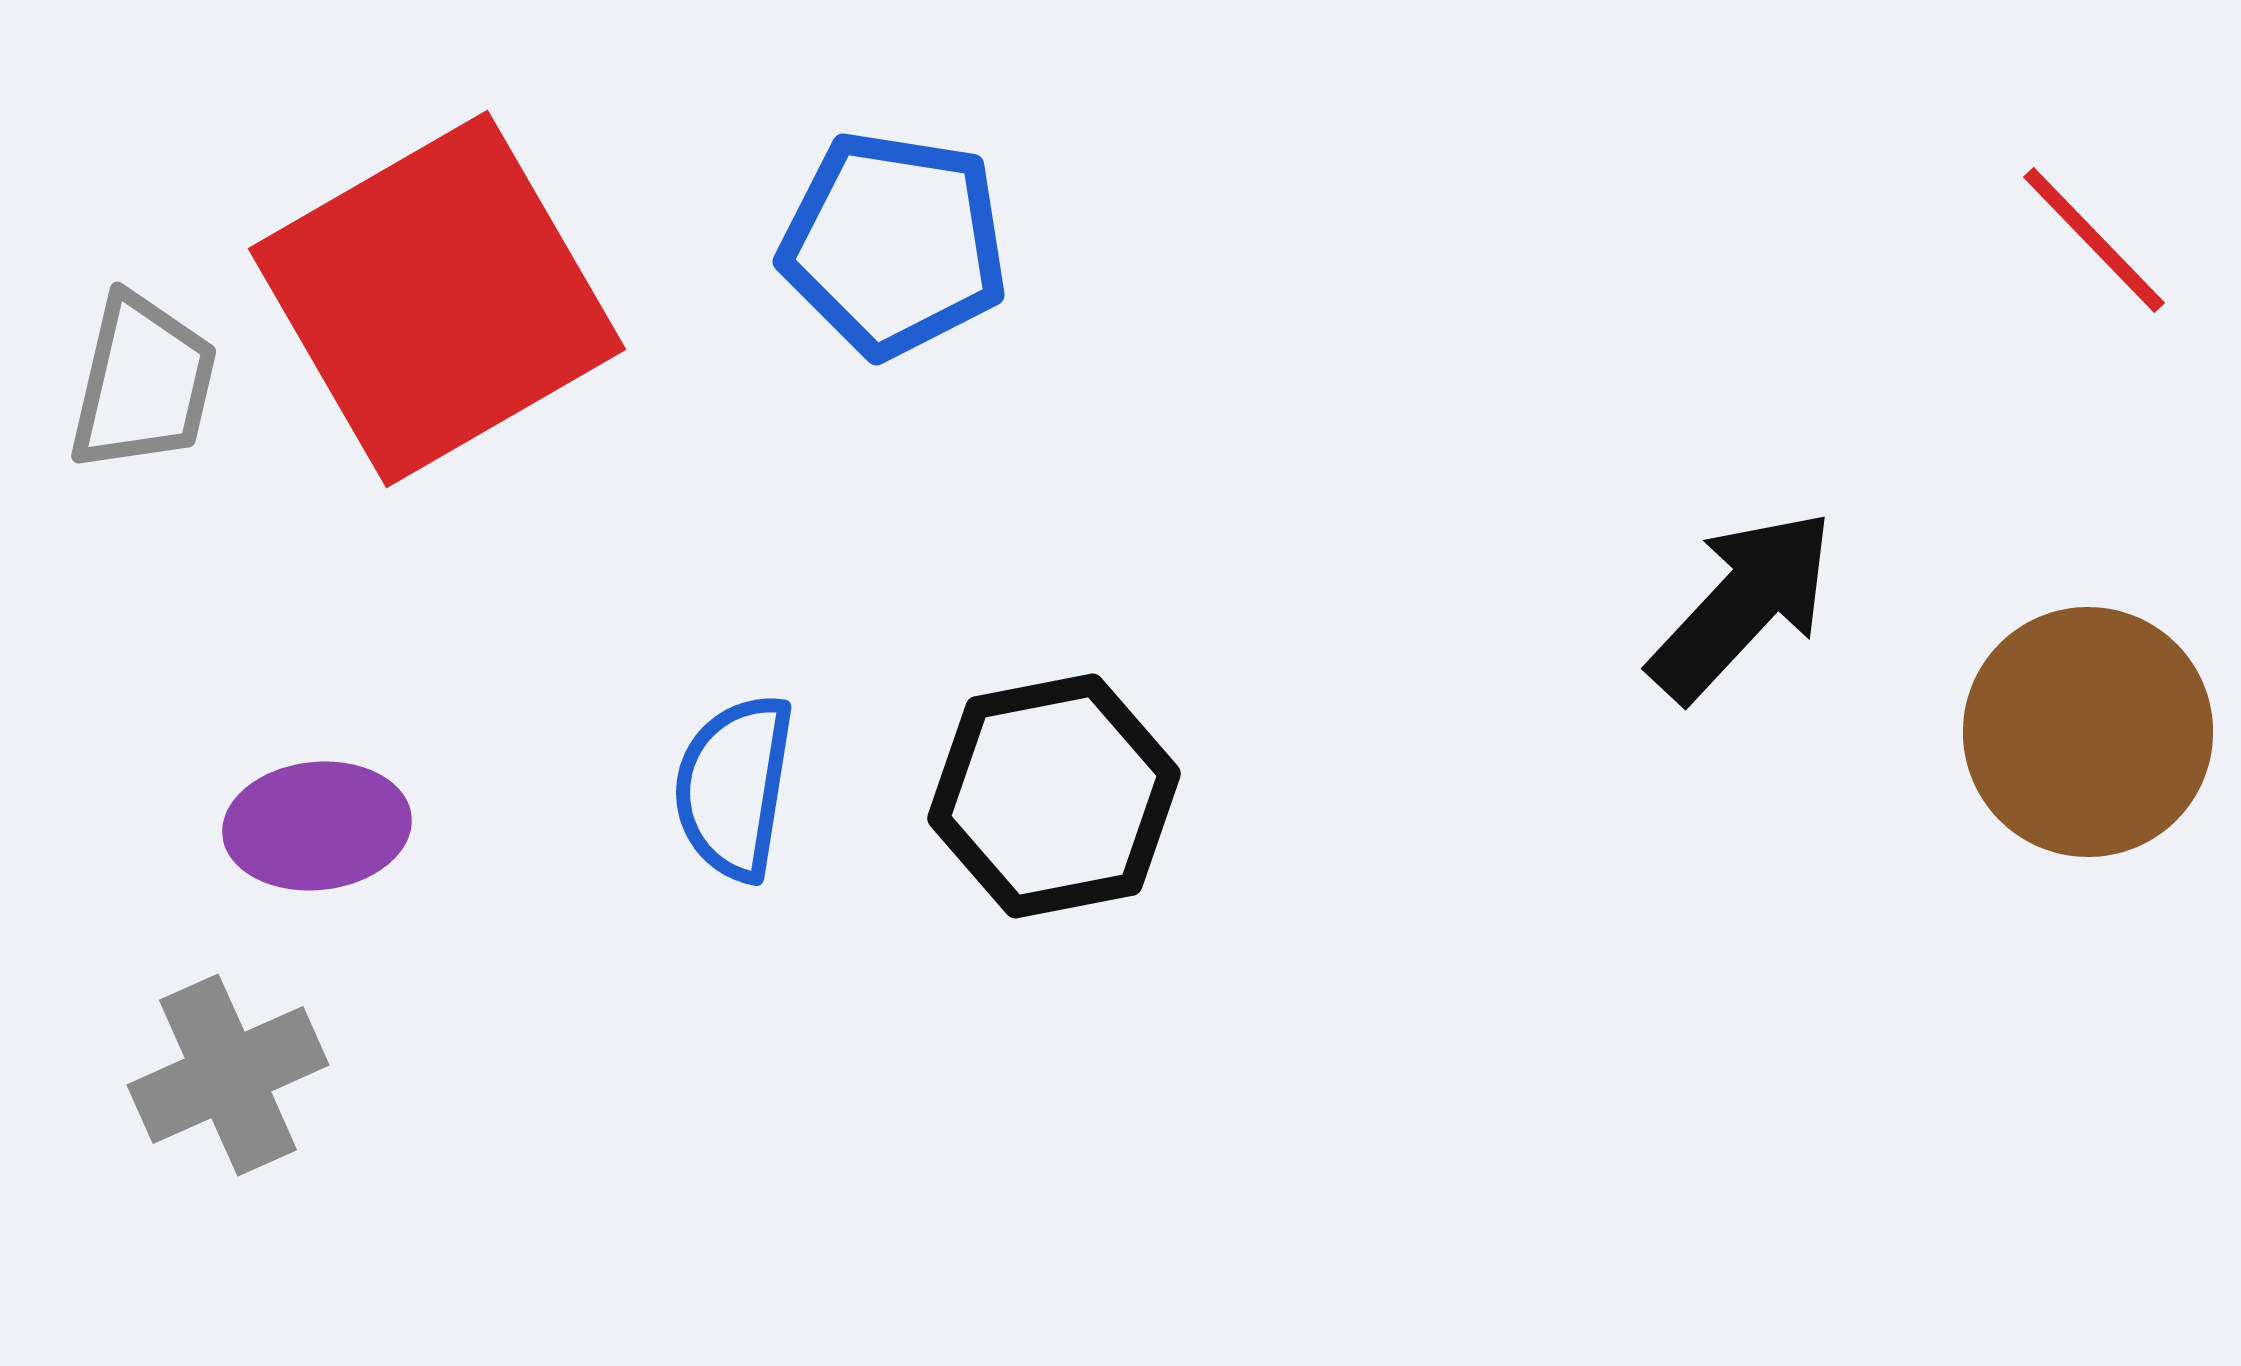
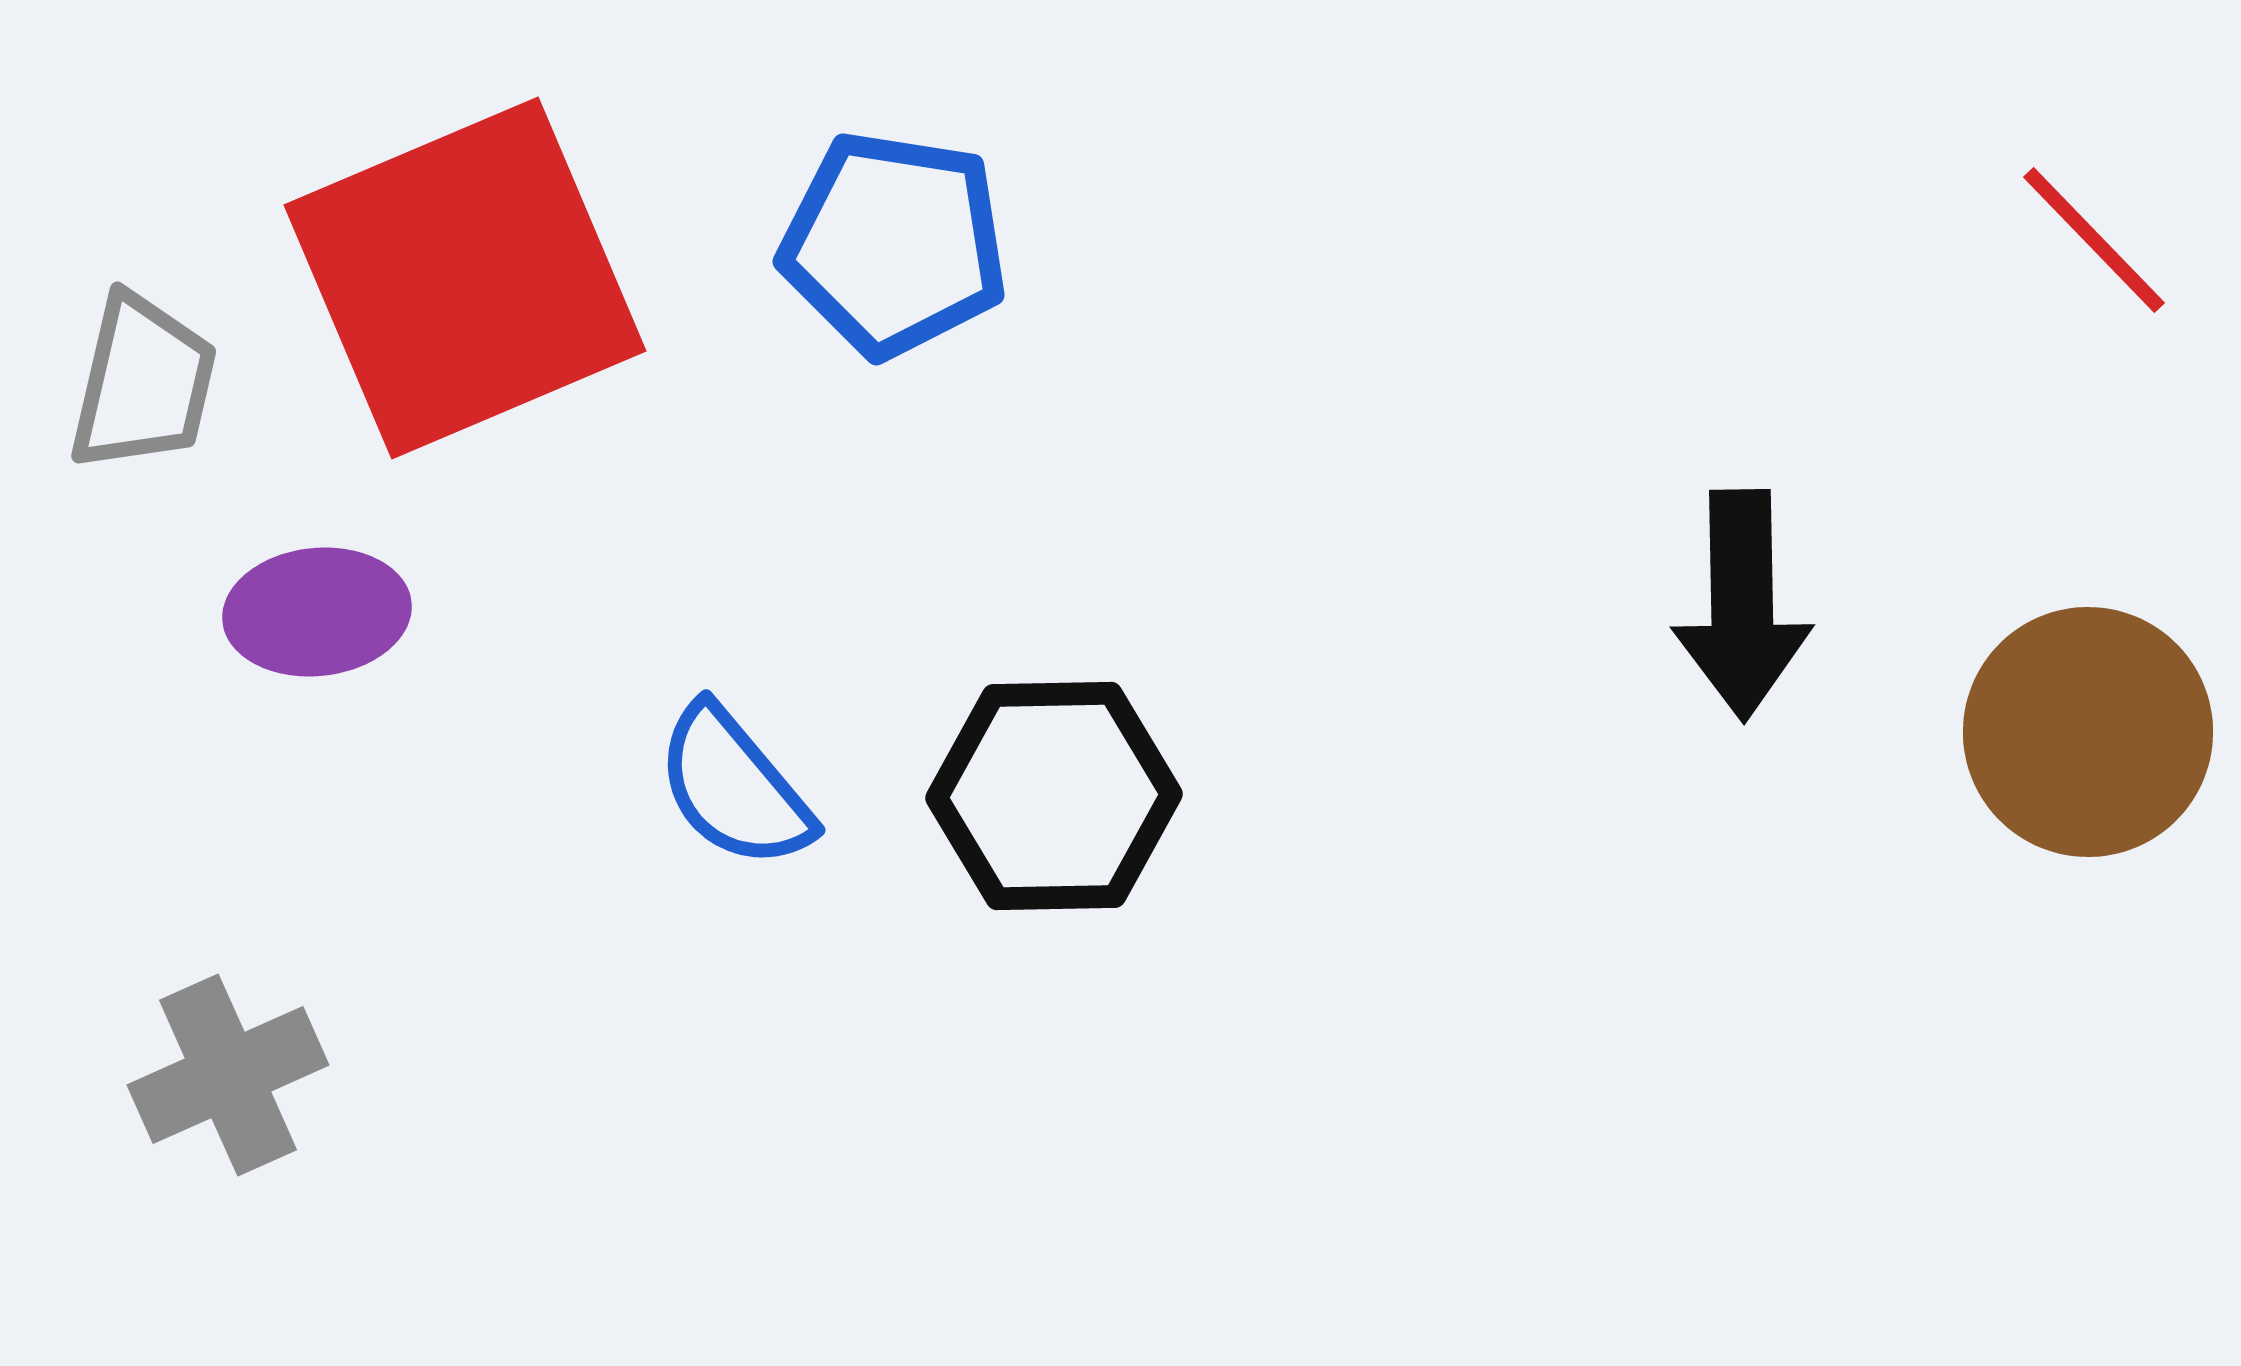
red square: moved 28 px right, 21 px up; rotated 7 degrees clockwise
black arrow: rotated 136 degrees clockwise
blue semicircle: rotated 49 degrees counterclockwise
black hexagon: rotated 10 degrees clockwise
purple ellipse: moved 214 px up
